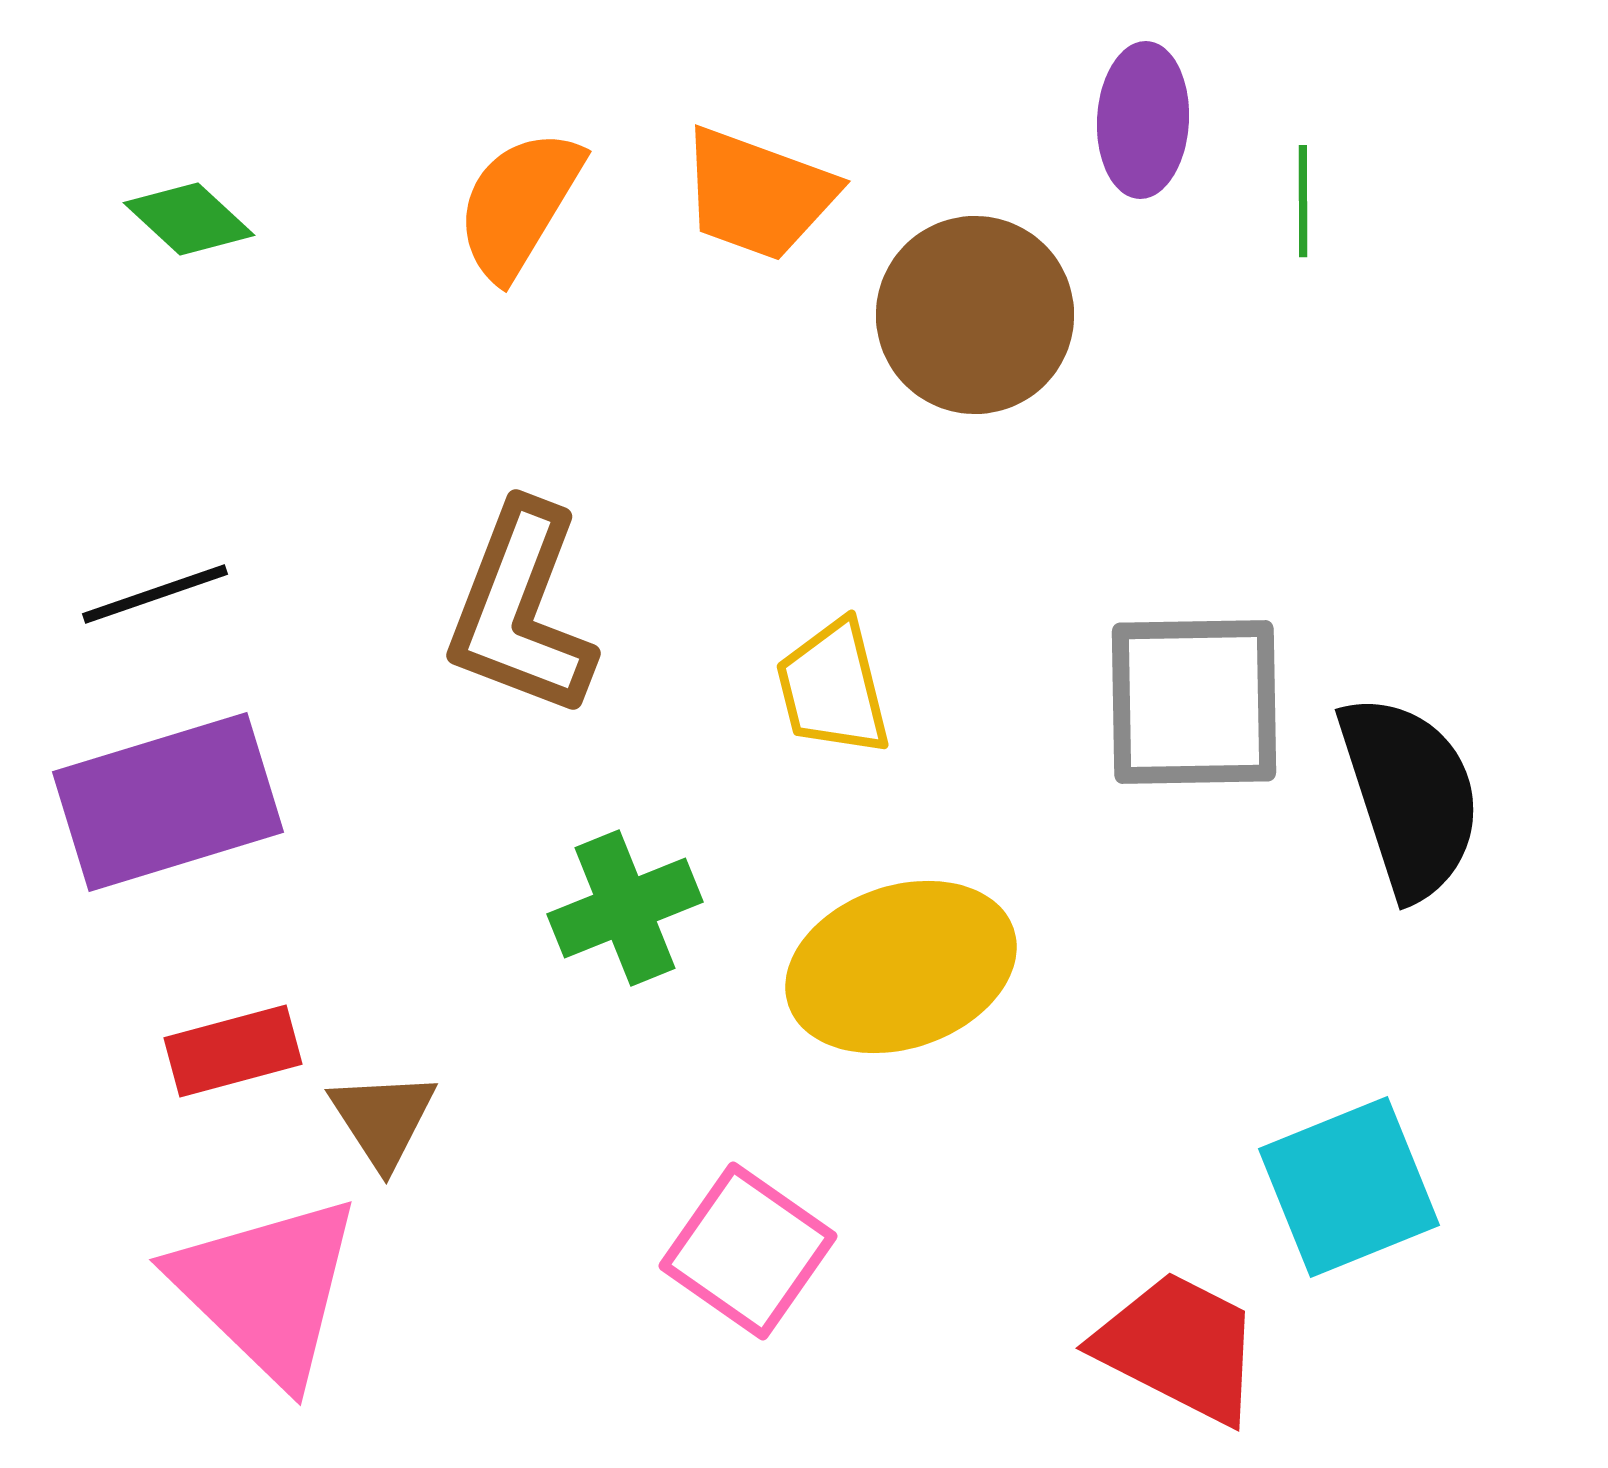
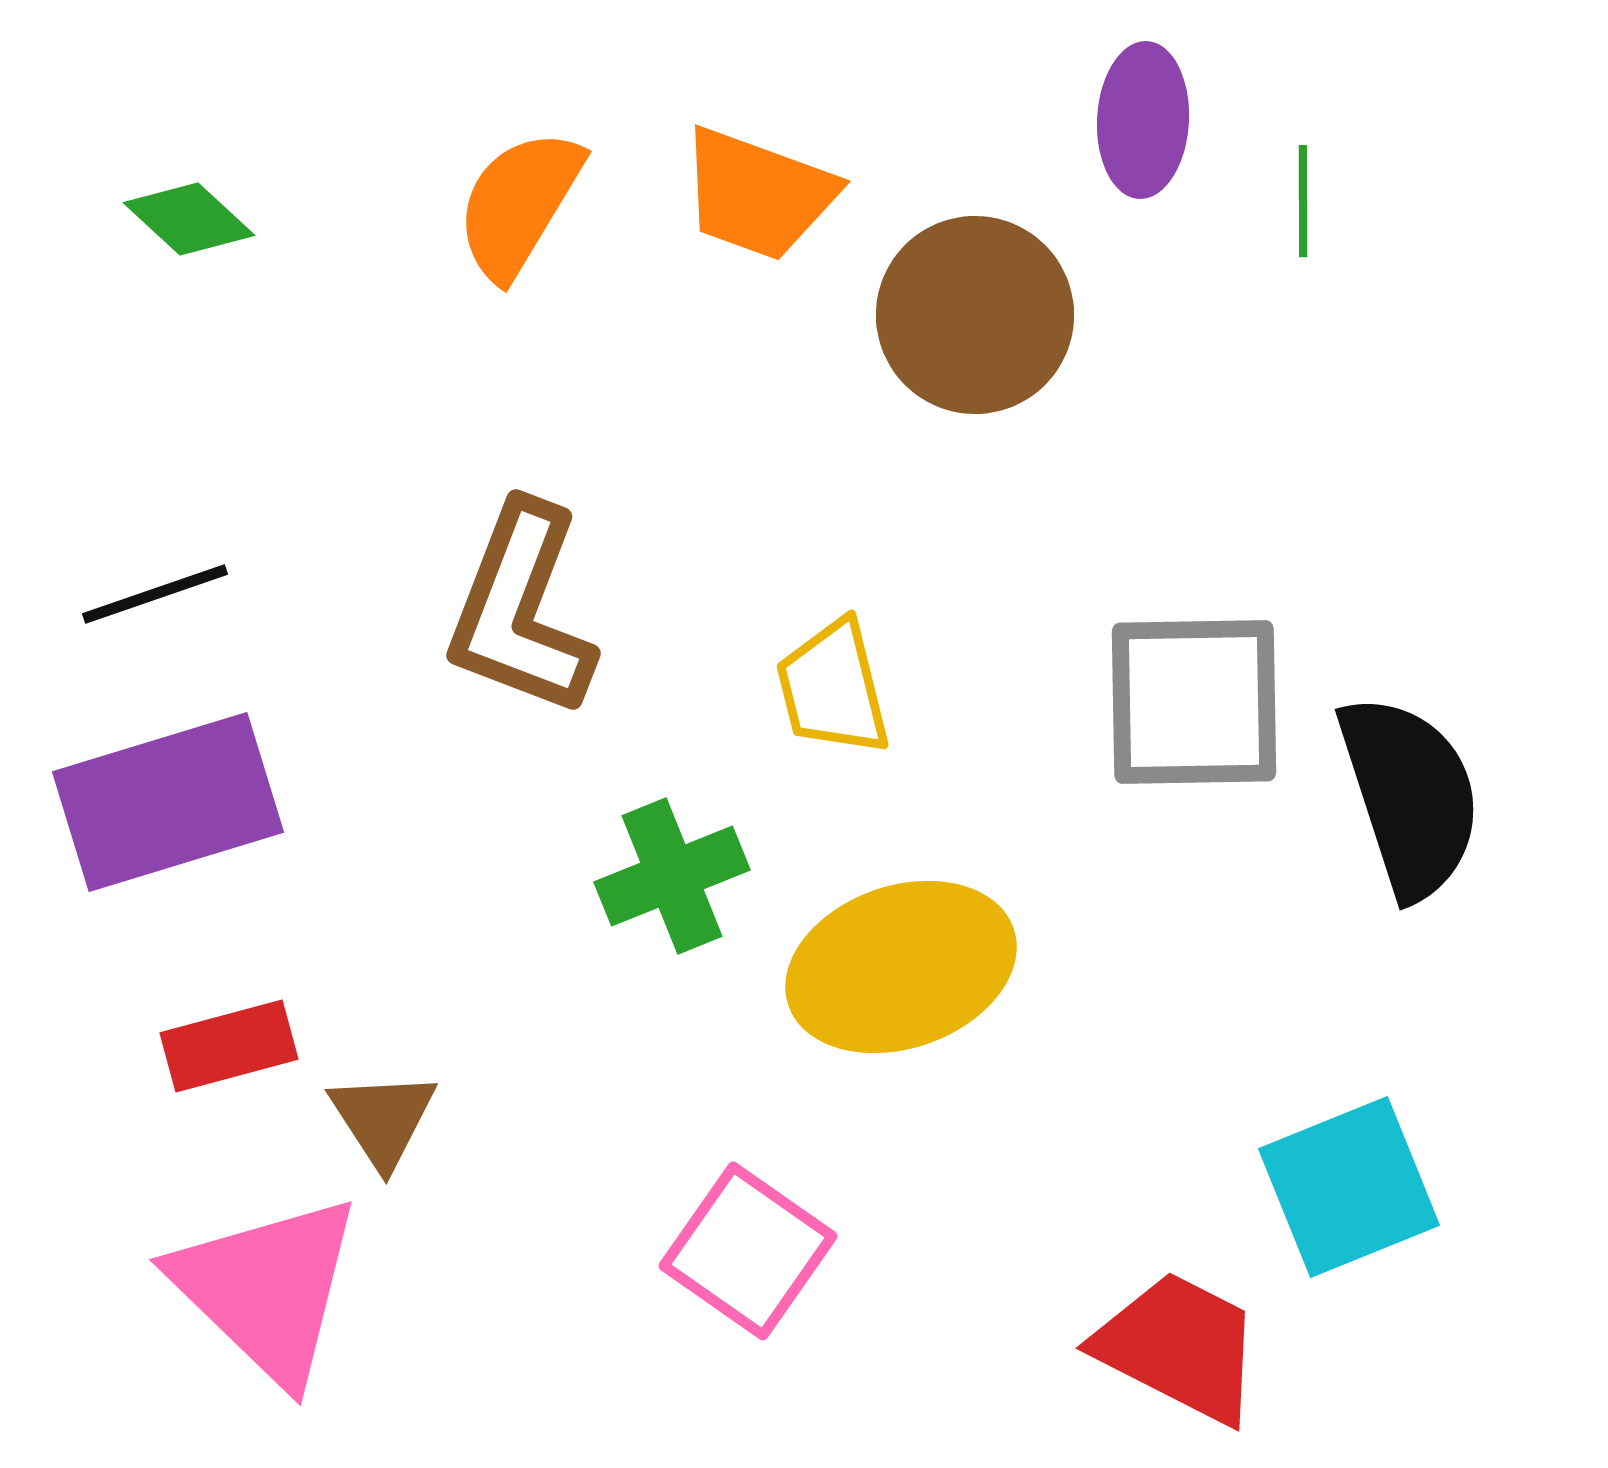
green cross: moved 47 px right, 32 px up
red rectangle: moved 4 px left, 5 px up
